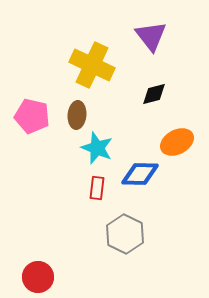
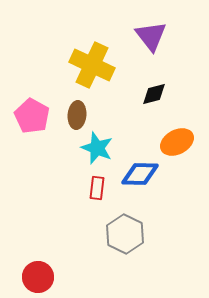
pink pentagon: rotated 16 degrees clockwise
